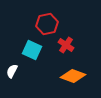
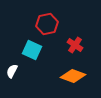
red cross: moved 9 px right
